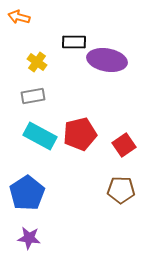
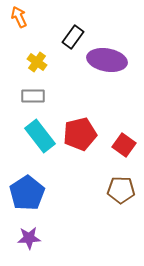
orange arrow: rotated 50 degrees clockwise
black rectangle: moved 1 px left, 5 px up; rotated 55 degrees counterclockwise
gray rectangle: rotated 10 degrees clockwise
cyan rectangle: rotated 24 degrees clockwise
red square: rotated 20 degrees counterclockwise
purple star: rotated 10 degrees counterclockwise
